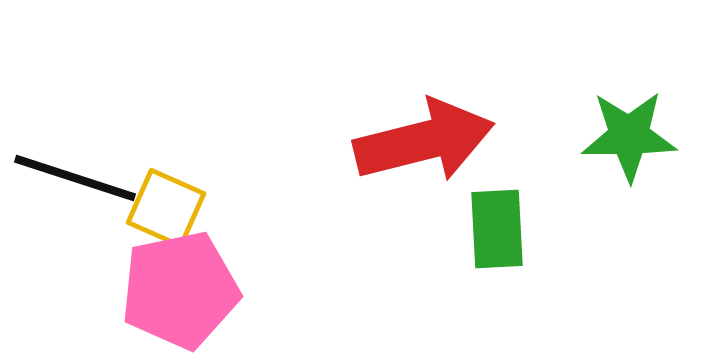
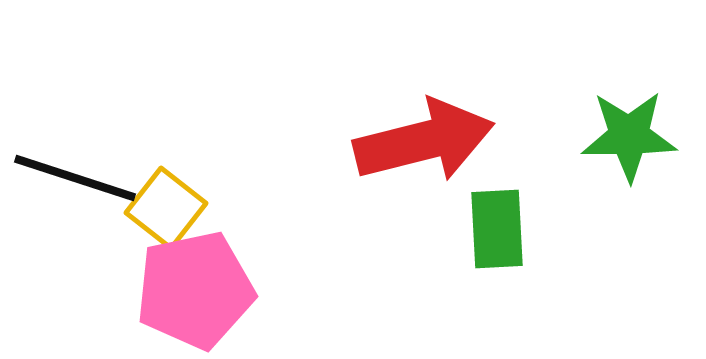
yellow square: rotated 14 degrees clockwise
pink pentagon: moved 15 px right
